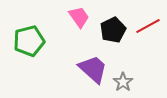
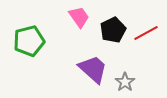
red line: moved 2 px left, 7 px down
gray star: moved 2 px right
